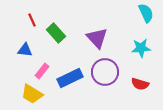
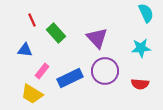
purple circle: moved 1 px up
red semicircle: rotated 12 degrees counterclockwise
